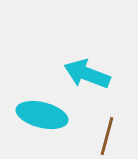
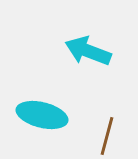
cyan arrow: moved 1 px right, 23 px up
